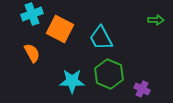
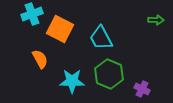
orange semicircle: moved 8 px right, 6 px down
